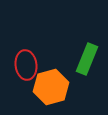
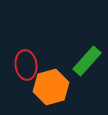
green rectangle: moved 2 px down; rotated 20 degrees clockwise
